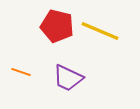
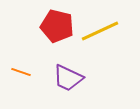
yellow line: rotated 48 degrees counterclockwise
